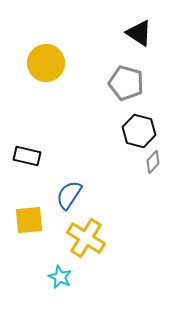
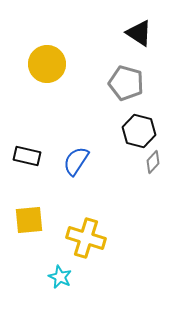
yellow circle: moved 1 px right, 1 px down
blue semicircle: moved 7 px right, 34 px up
yellow cross: rotated 15 degrees counterclockwise
